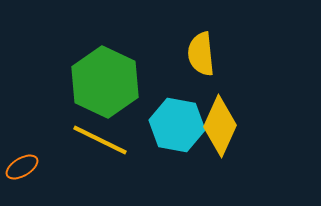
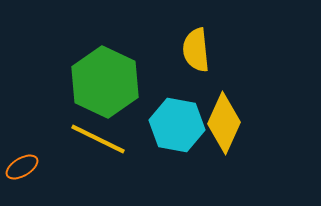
yellow semicircle: moved 5 px left, 4 px up
yellow diamond: moved 4 px right, 3 px up
yellow line: moved 2 px left, 1 px up
